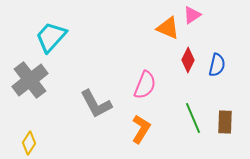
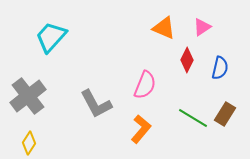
pink triangle: moved 10 px right, 12 px down
orange triangle: moved 4 px left
red diamond: moved 1 px left
blue semicircle: moved 3 px right, 3 px down
gray cross: moved 2 px left, 16 px down
green line: rotated 36 degrees counterclockwise
brown rectangle: moved 8 px up; rotated 30 degrees clockwise
orange L-shape: rotated 8 degrees clockwise
